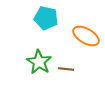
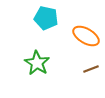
green star: moved 2 px left, 1 px down
brown line: moved 25 px right; rotated 28 degrees counterclockwise
